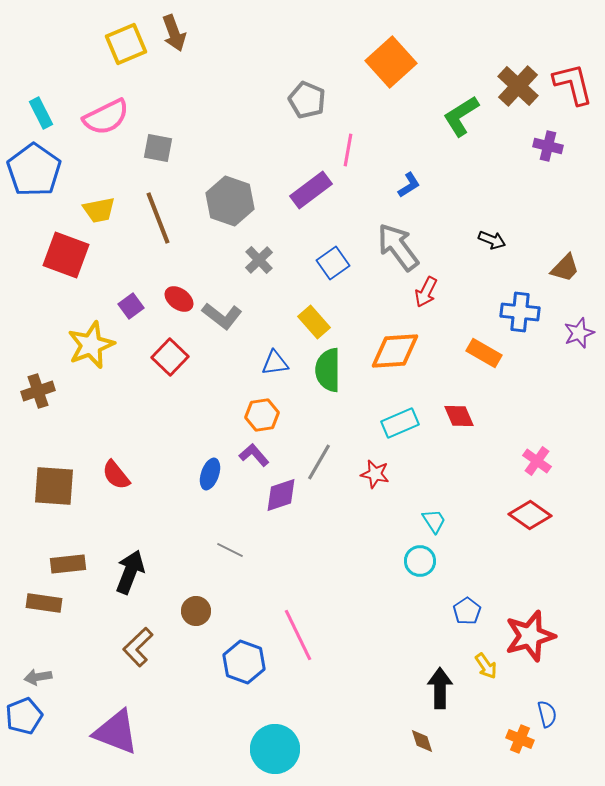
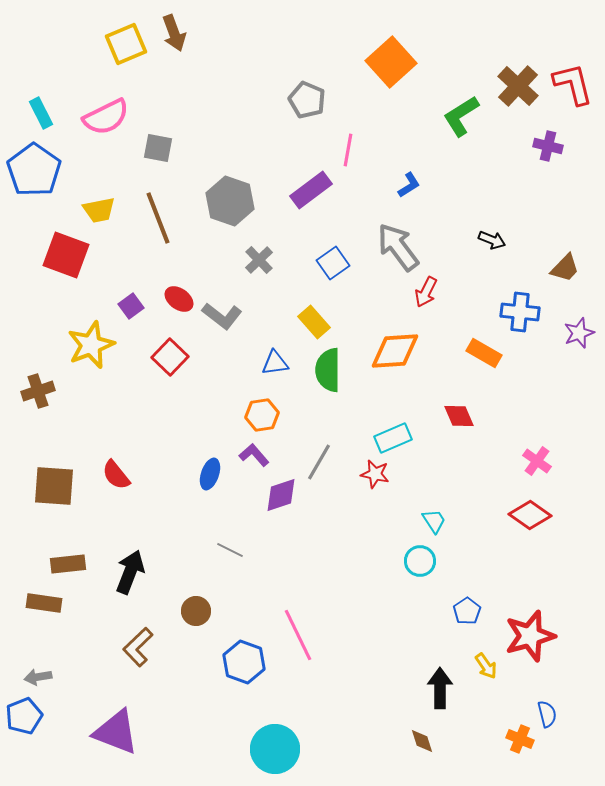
cyan rectangle at (400, 423): moved 7 px left, 15 px down
